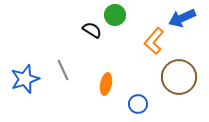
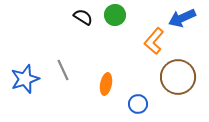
black semicircle: moved 9 px left, 13 px up
brown circle: moved 1 px left
